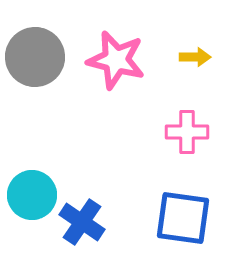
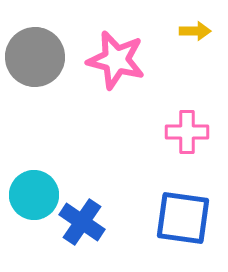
yellow arrow: moved 26 px up
cyan circle: moved 2 px right
